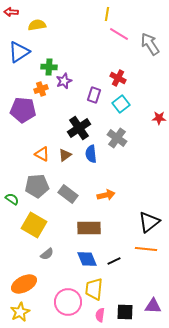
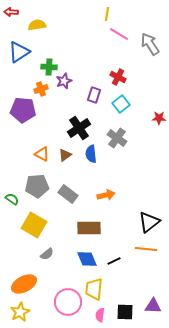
red cross: moved 1 px up
